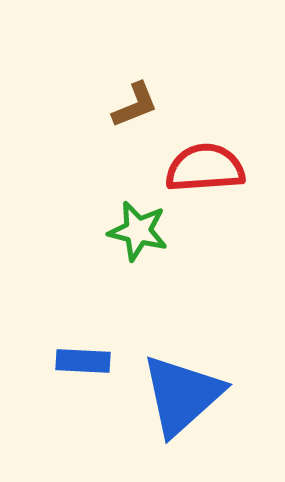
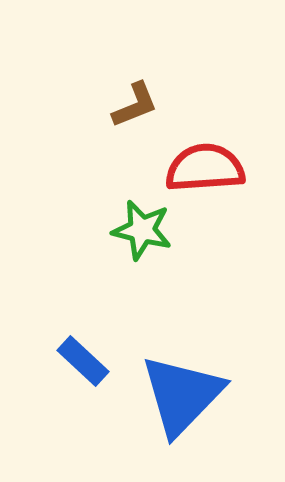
green star: moved 4 px right, 1 px up
blue rectangle: rotated 40 degrees clockwise
blue triangle: rotated 4 degrees counterclockwise
